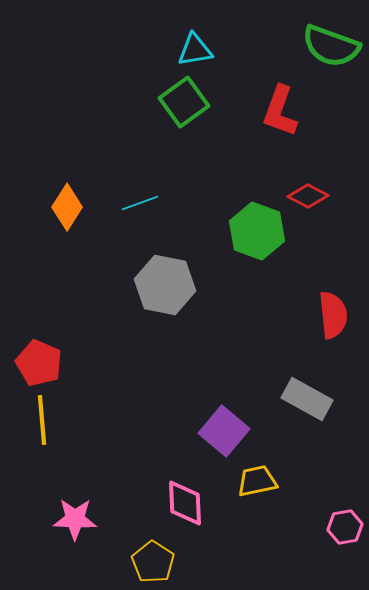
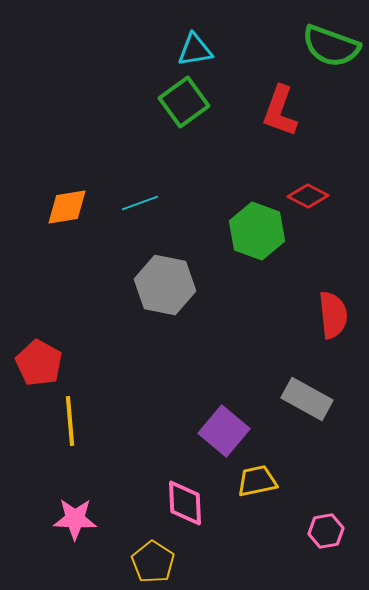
orange diamond: rotated 48 degrees clockwise
red pentagon: rotated 6 degrees clockwise
yellow line: moved 28 px right, 1 px down
pink hexagon: moved 19 px left, 4 px down
